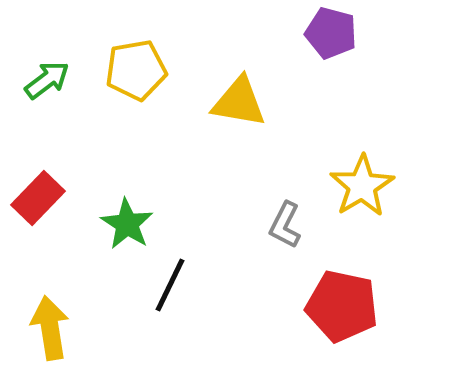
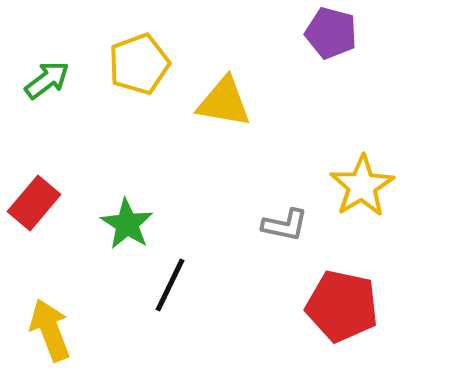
yellow pentagon: moved 3 px right, 6 px up; rotated 10 degrees counterclockwise
yellow triangle: moved 15 px left
red rectangle: moved 4 px left, 5 px down; rotated 4 degrees counterclockwise
gray L-shape: rotated 105 degrees counterclockwise
yellow arrow: moved 2 px down; rotated 12 degrees counterclockwise
